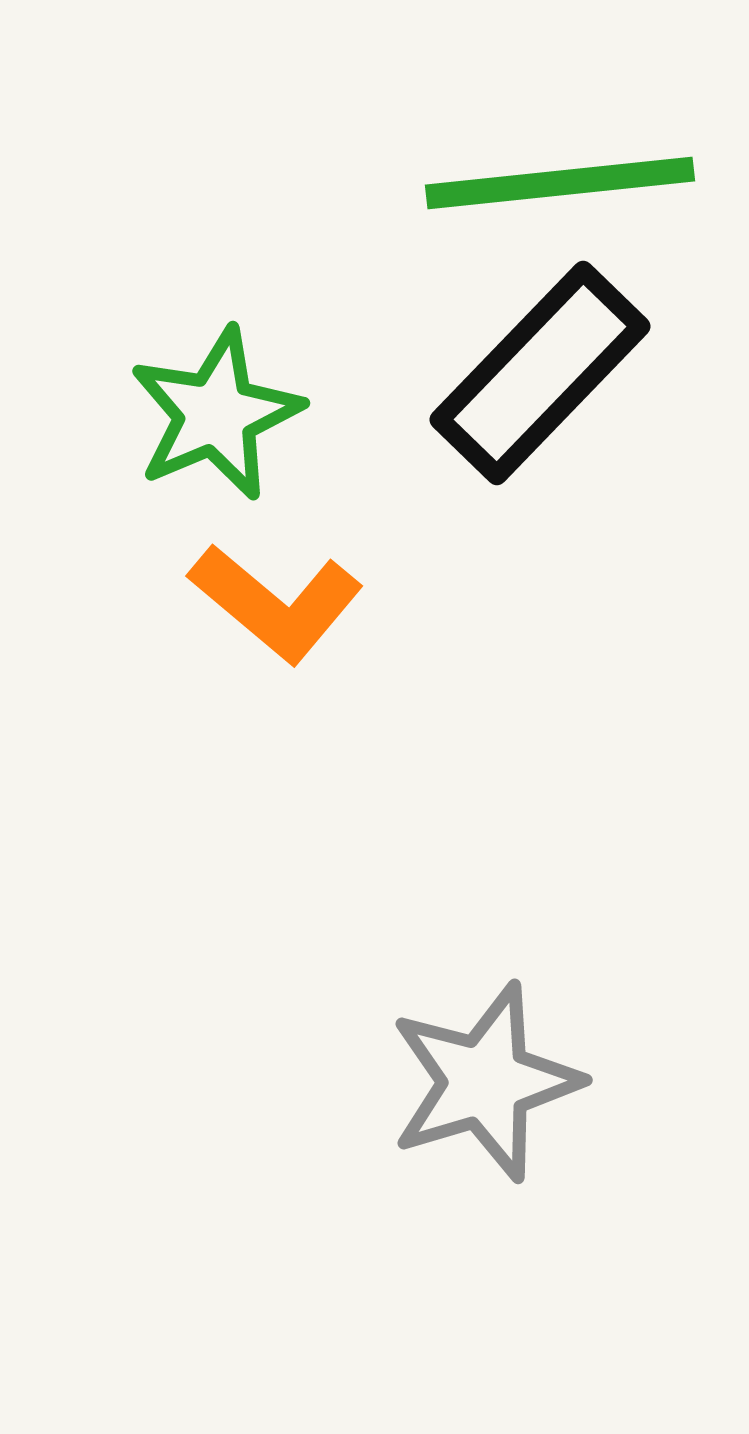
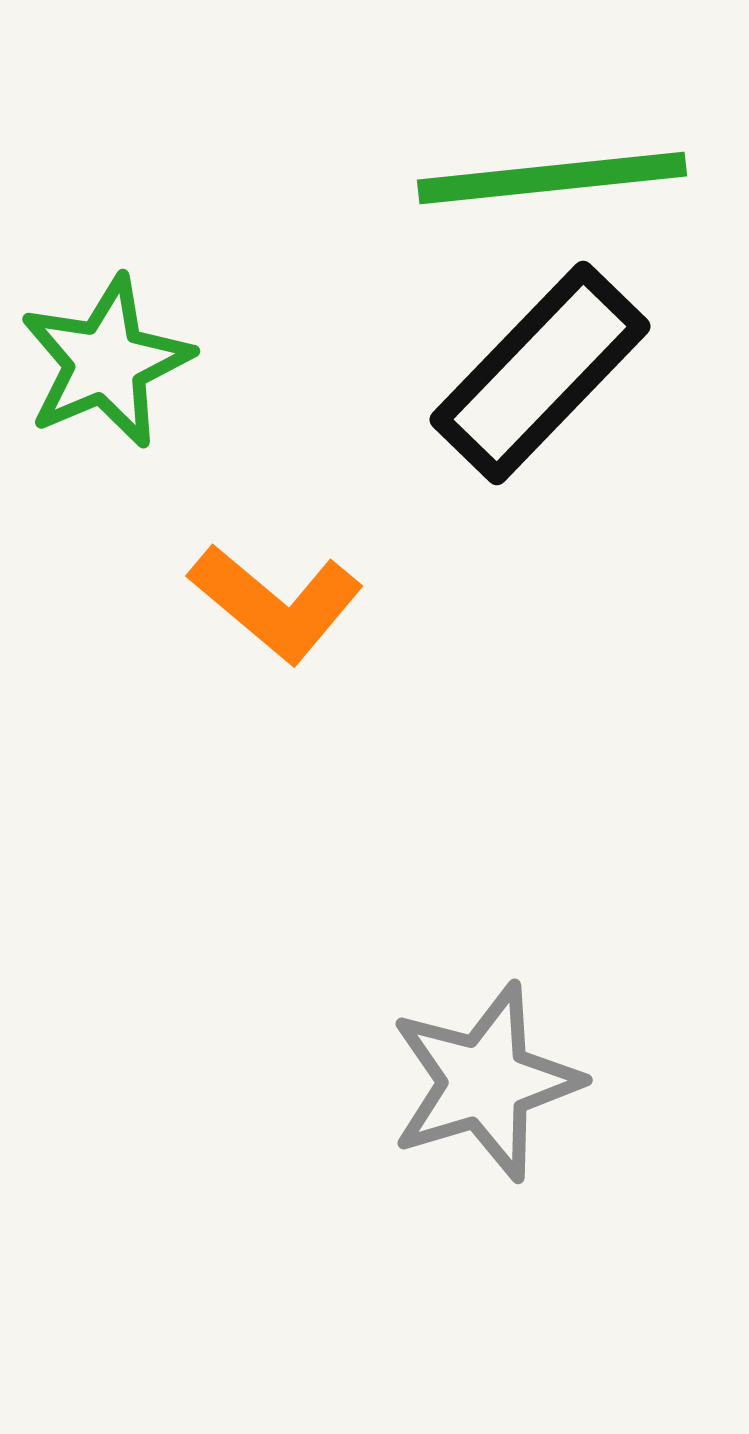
green line: moved 8 px left, 5 px up
green star: moved 110 px left, 52 px up
